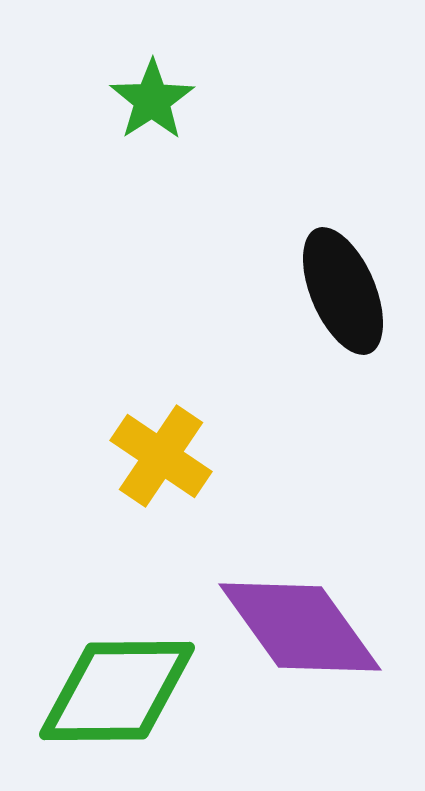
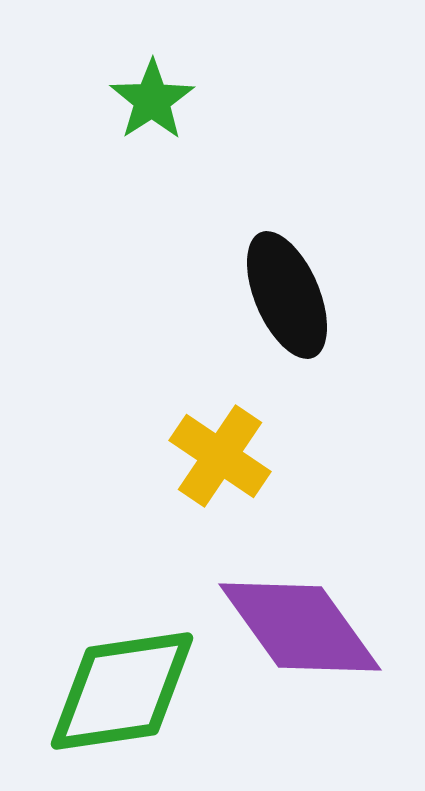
black ellipse: moved 56 px left, 4 px down
yellow cross: moved 59 px right
green diamond: moved 5 px right; rotated 8 degrees counterclockwise
